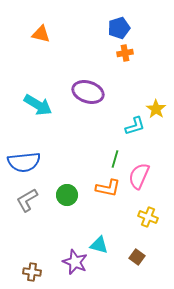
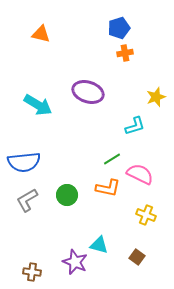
yellow star: moved 12 px up; rotated 18 degrees clockwise
green line: moved 3 px left; rotated 42 degrees clockwise
pink semicircle: moved 1 px right, 2 px up; rotated 92 degrees clockwise
yellow cross: moved 2 px left, 2 px up
